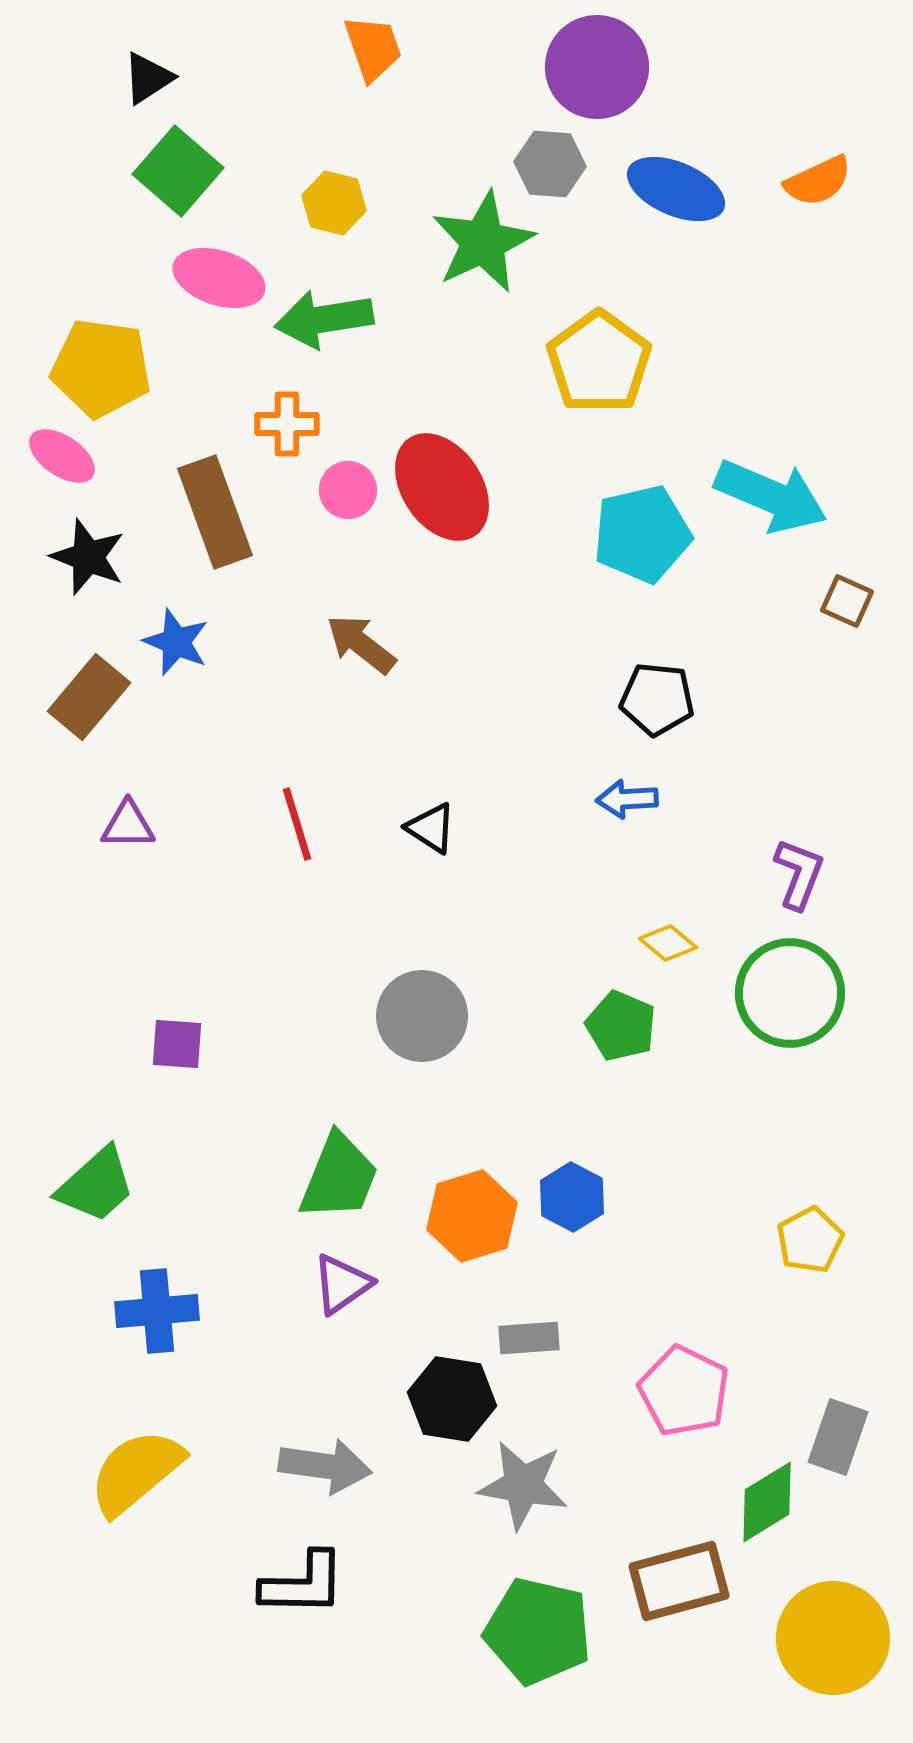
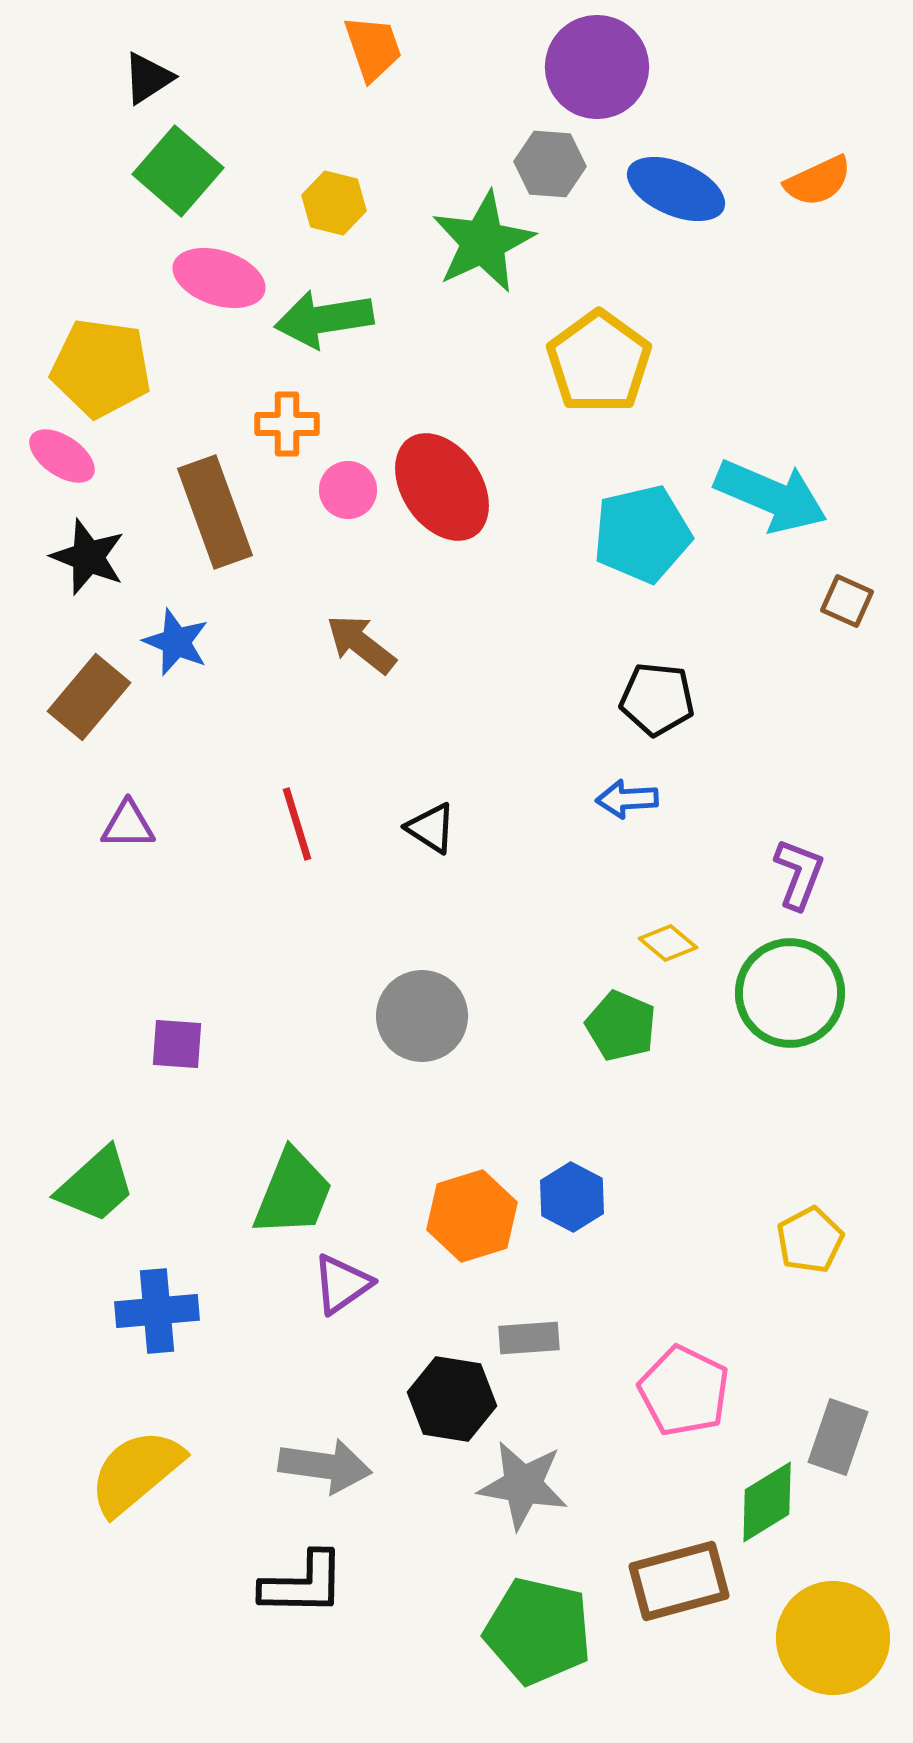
green trapezoid at (339, 1177): moved 46 px left, 16 px down
